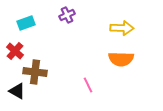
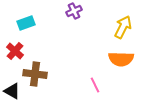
purple cross: moved 7 px right, 4 px up
yellow arrow: moved 1 px right, 1 px up; rotated 65 degrees counterclockwise
brown cross: moved 2 px down
pink line: moved 7 px right
black triangle: moved 5 px left
